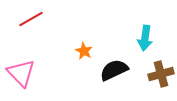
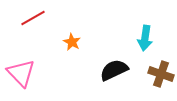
red line: moved 2 px right, 1 px up
orange star: moved 12 px left, 9 px up
brown cross: rotated 35 degrees clockwise
